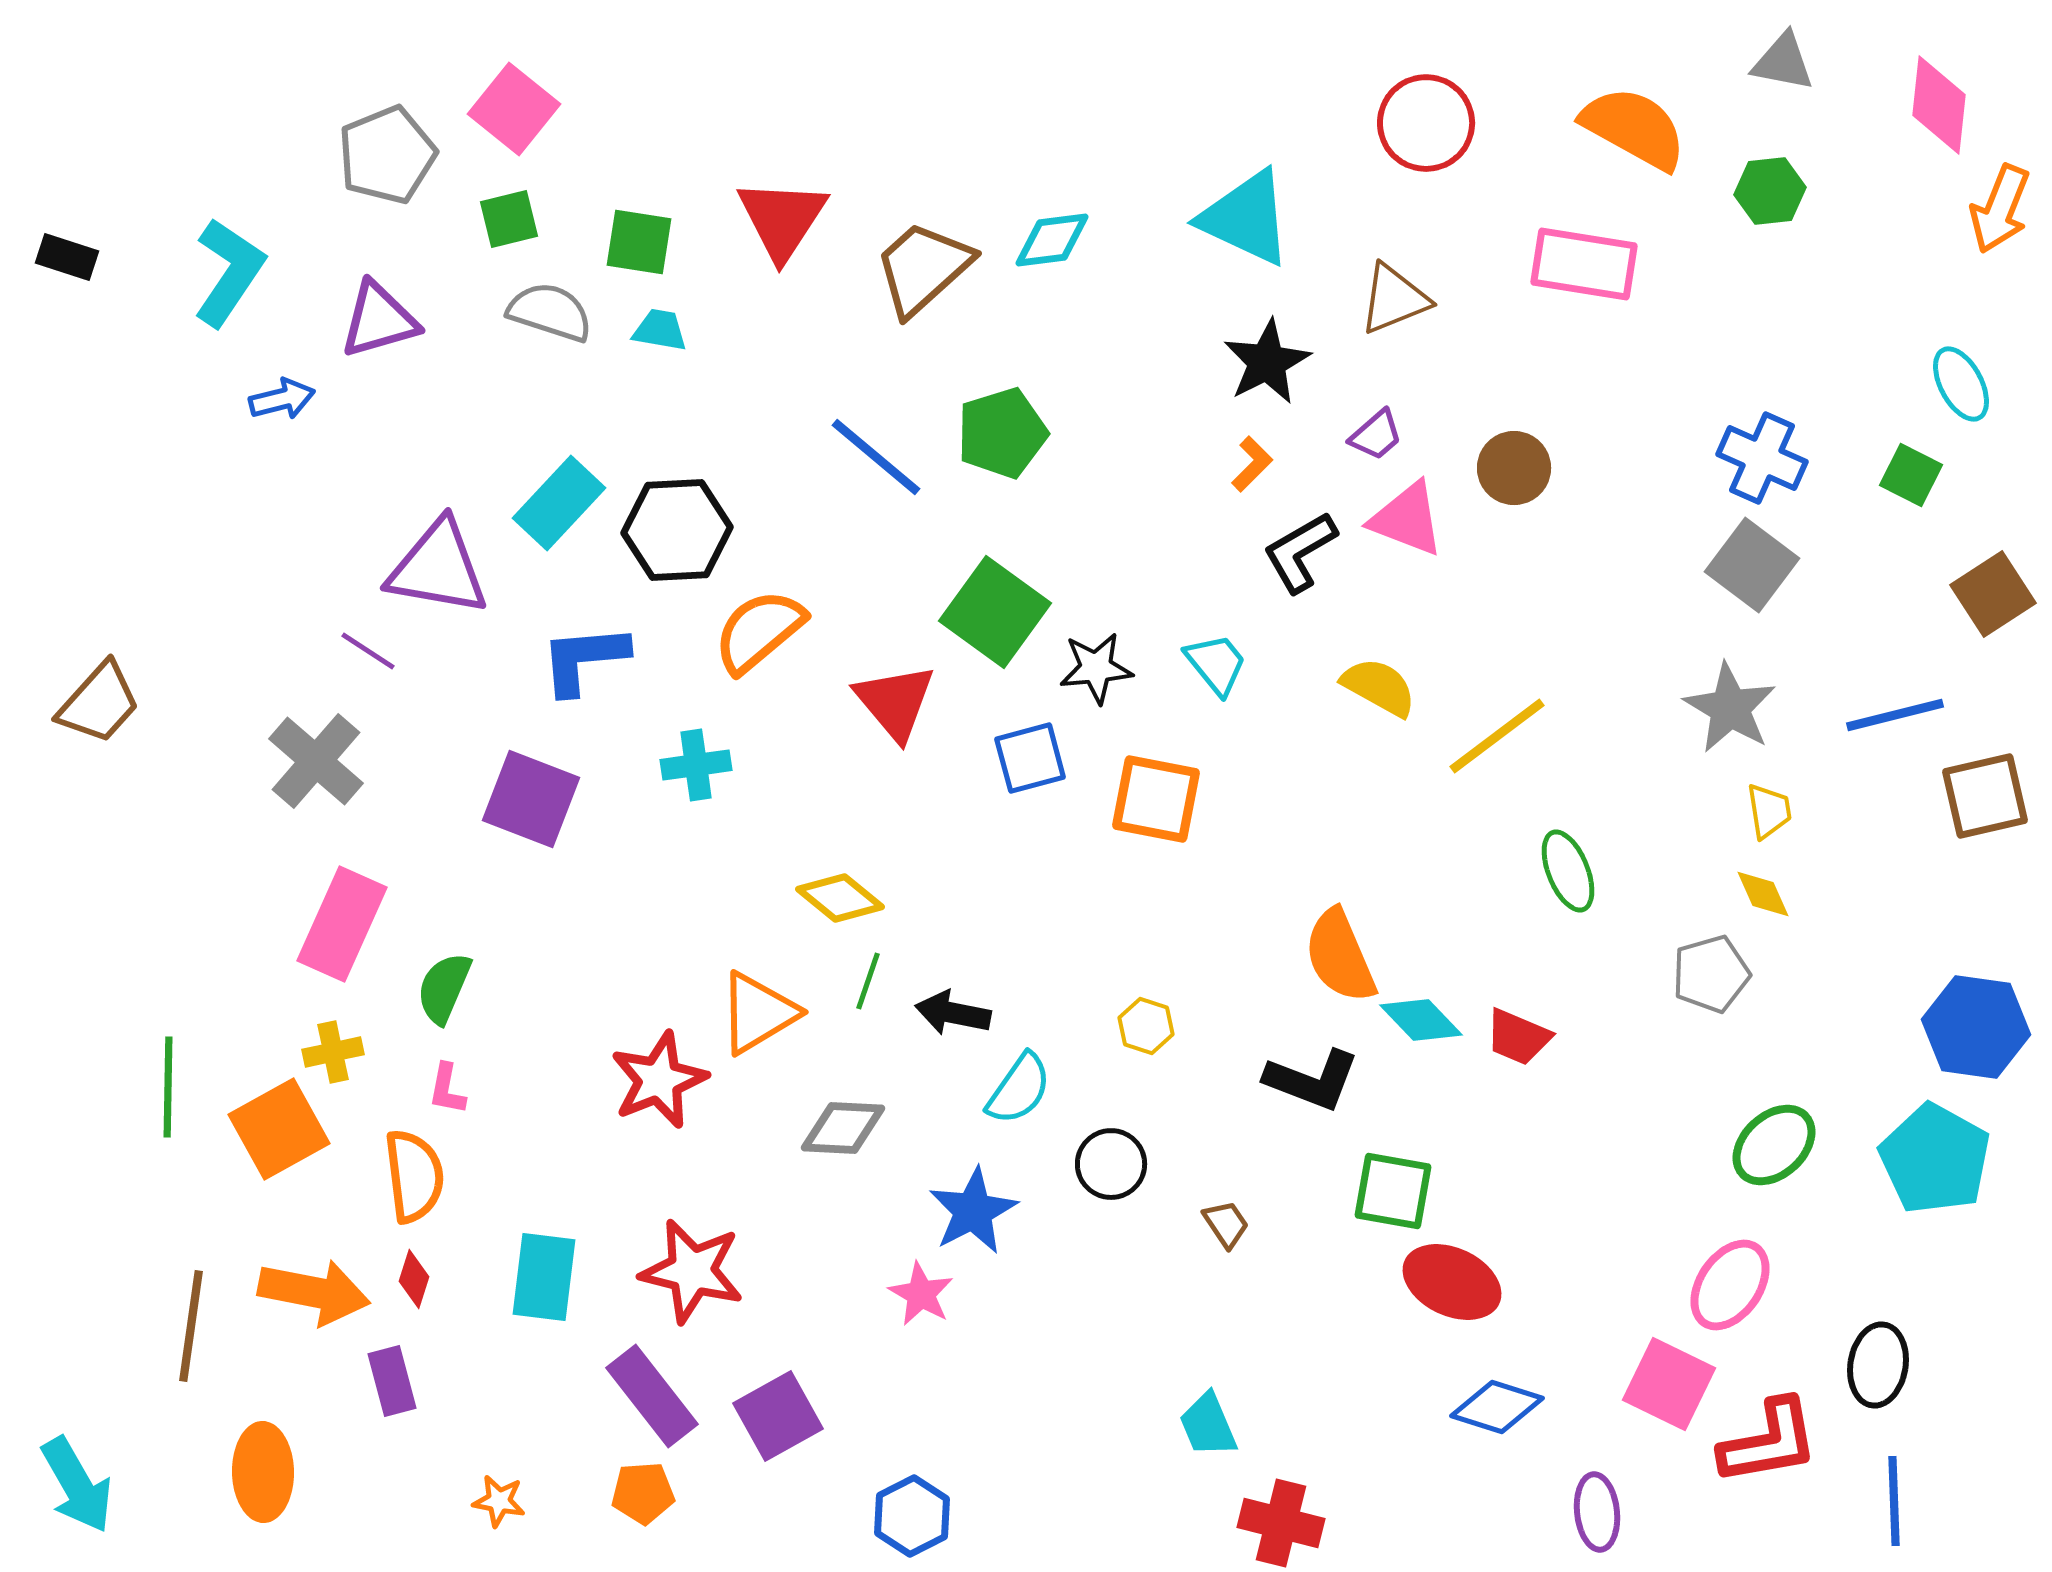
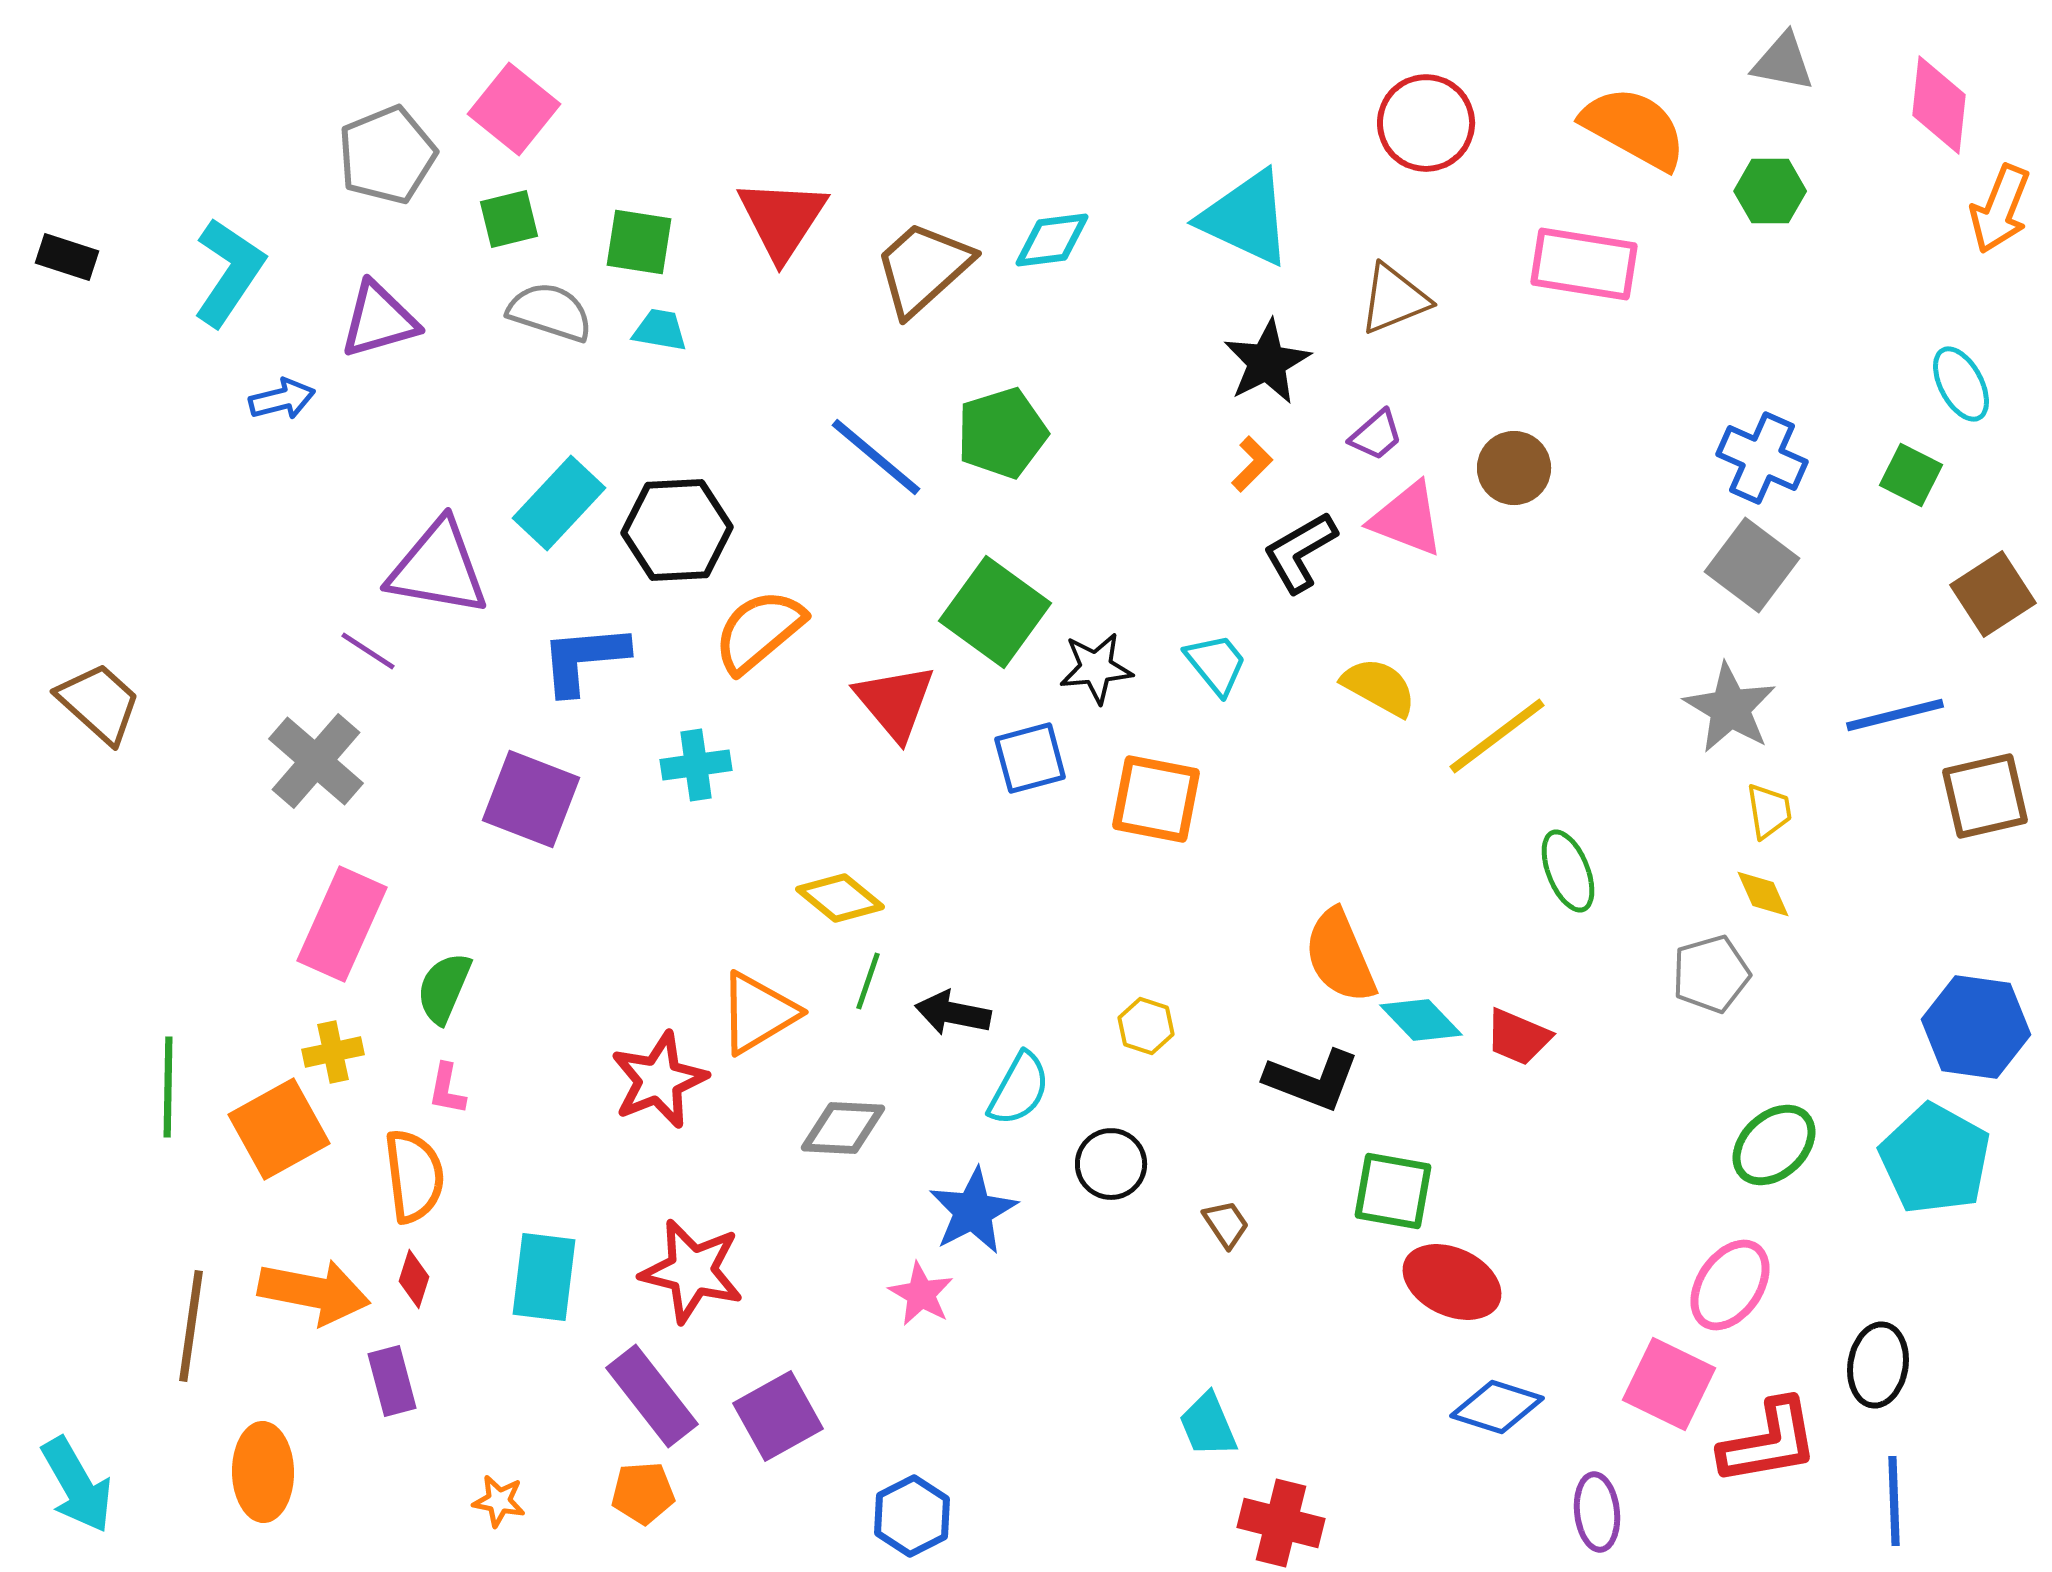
green hexagon at (1770, 191): rotated 6 degrees clockwise
brown trapezoid at (99, 703): rotated 90 degrees counterclockwise
cyan semicircle at (1019, 1089): rotated 6 degrees counterclockwise
